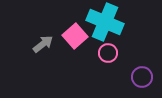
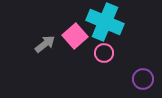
gray arrow: moved 2 px right
pink circle: moved 4 px left
purple circle: moved 1 px right, 2 px down
